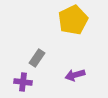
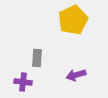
gray rectangle: rotated 30 degrees counterclockwise
purple arrow: moved 1 px right
